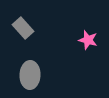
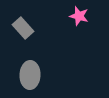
pink star: moved 9 px left, 24 px up
